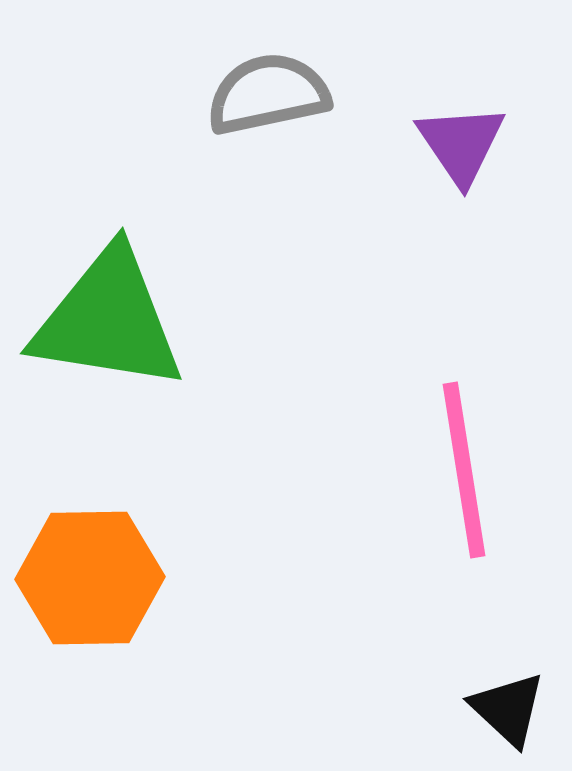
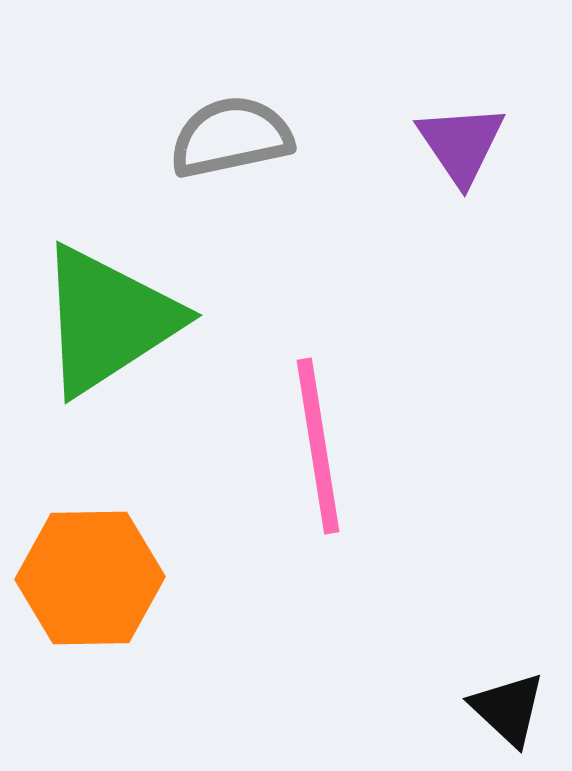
gray semicircle: moved 37 px left, 43 px down
green triangle: rotated 42 degrees counterclockwise
pink line: moved 146 px left, 24 px up
